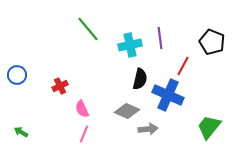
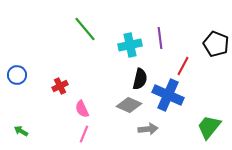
green line: moved 3 px left
black pentagon: moved 4 px right, 2 px down
gray diamond: moved 2 px right, 6 px up
green arrow: moved 1 px up
